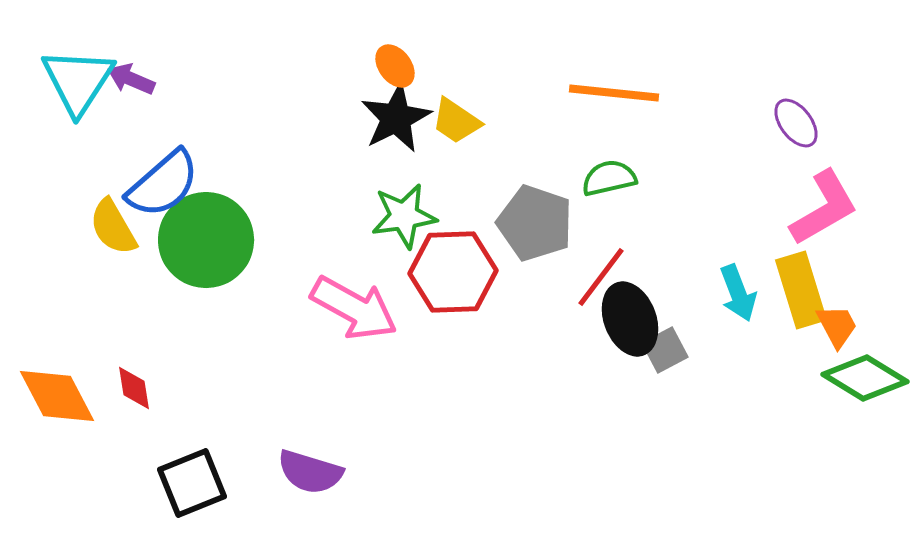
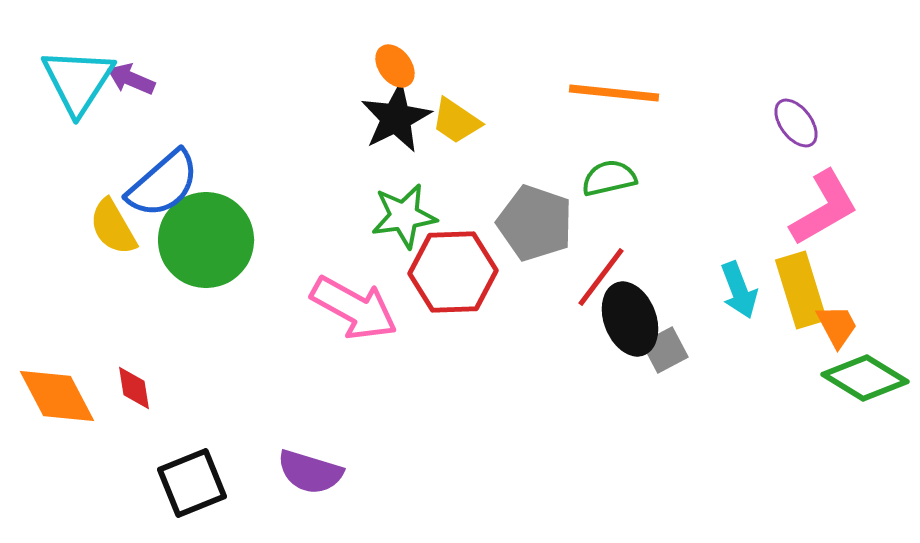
cyan arrow: moved 1 px right, 3 px up
